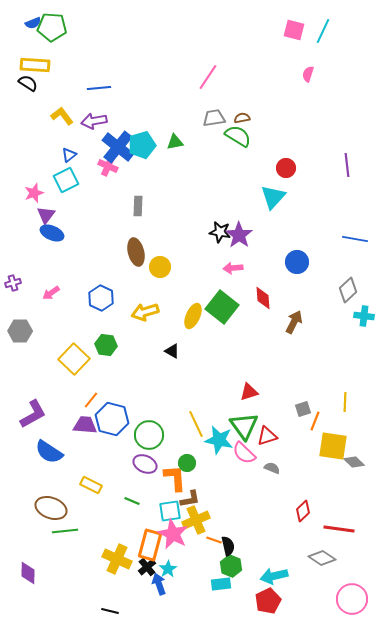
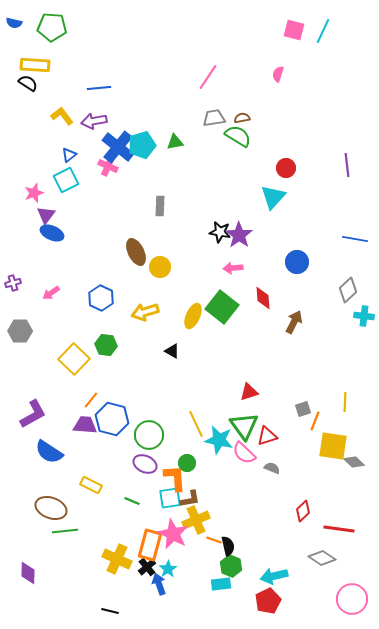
blue semicircle at (33, 23): moved 19 px left; rotated 35 degrees clockwise
pink semicircle at (308, 74): moved 30 px left
gray rectangle at (138, 206): moved 22 px right
brown ellipse at (136, 252): rotated 12 degrees counterclockwise
cyan square at (170, 511): moved 13 px up
